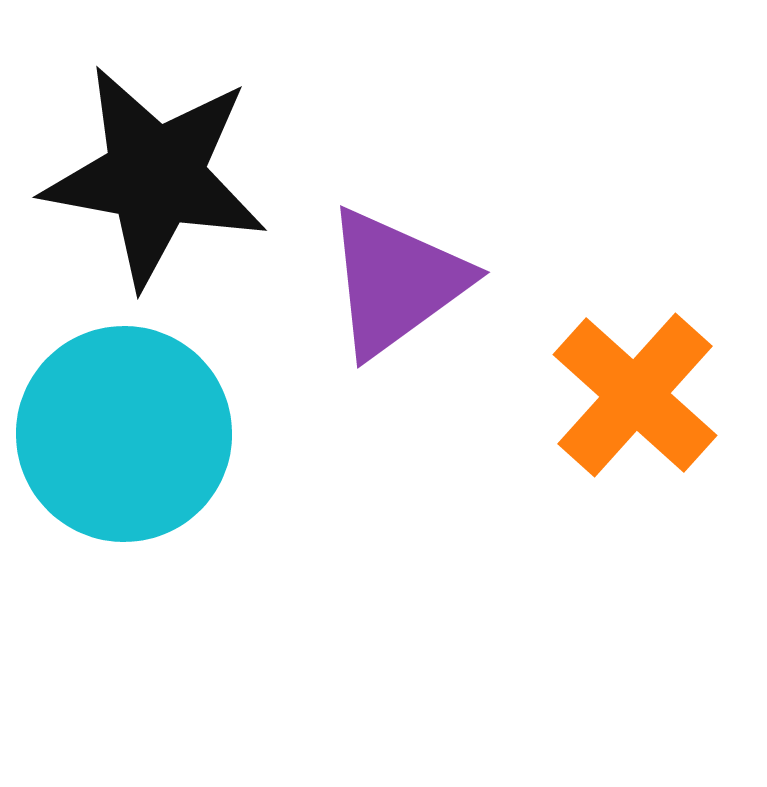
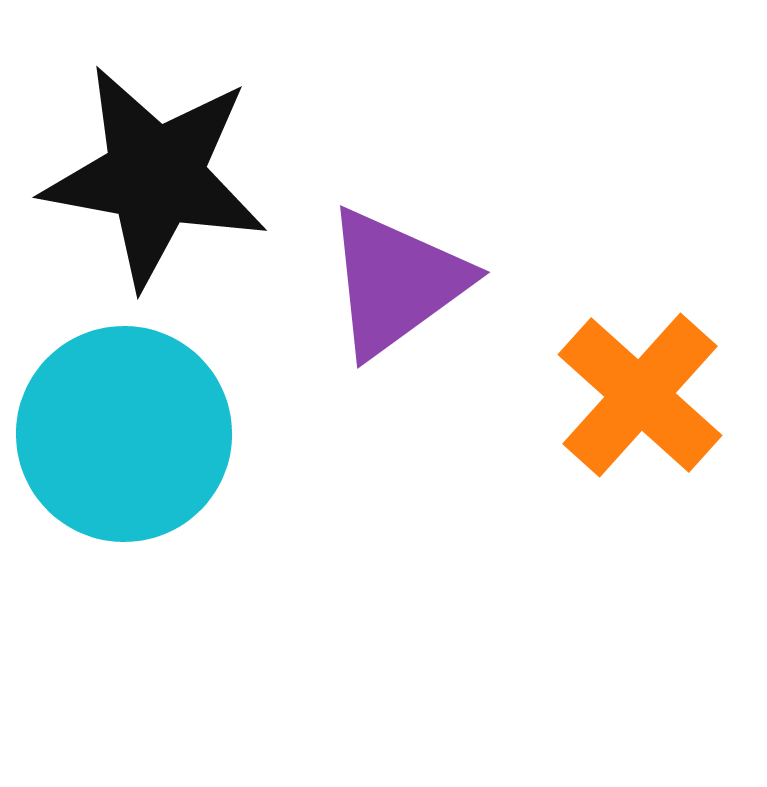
orange cross: moved 5 px right
